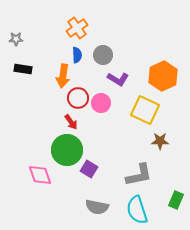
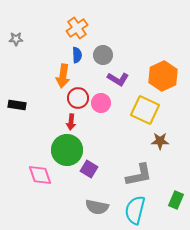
black rectangle: moved 6 px left, 36 px down
red arrow: rotated 42 degrees clockwise
cyan semicircle: moved 2 px left; rotated 32 degrees clockwise
